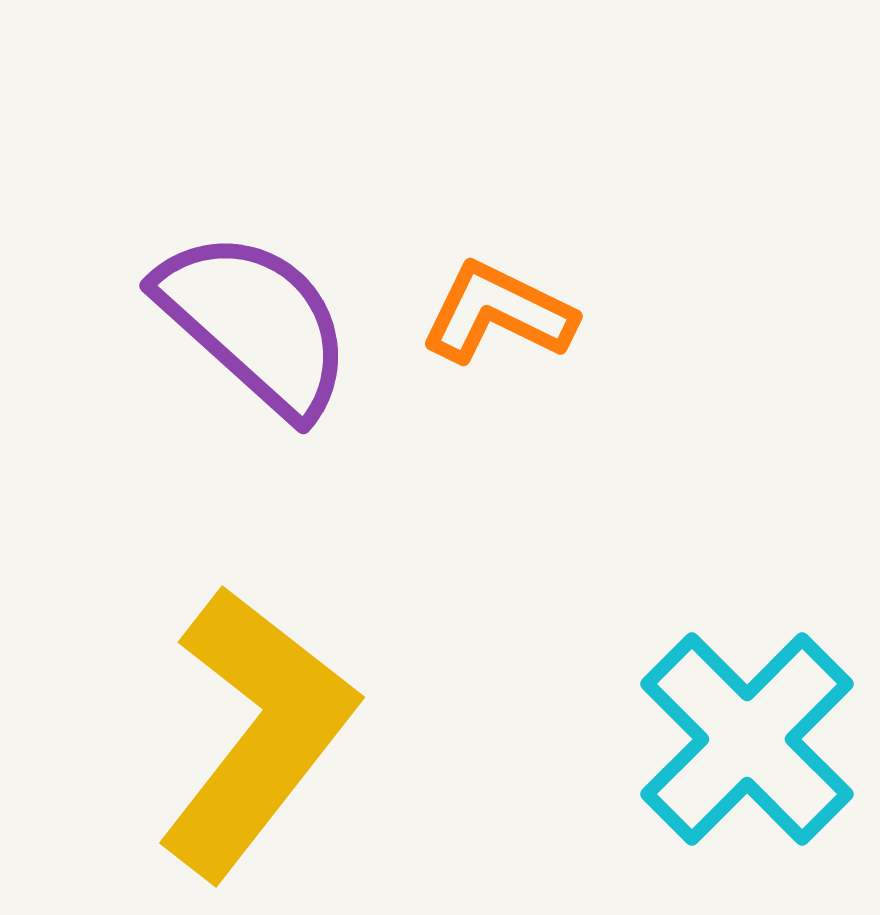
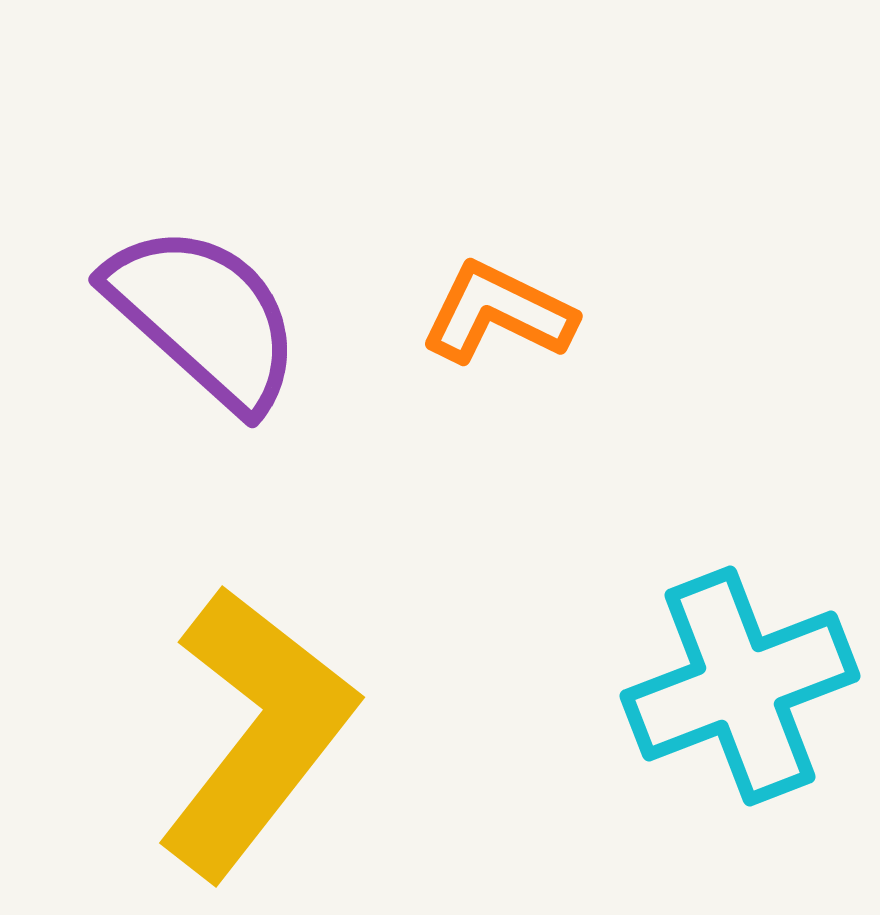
purple semicircle: moved 51 px left, 6 px up
cyan cross: moved 7 px left, 53 px up; rotated 24 degrees clockwise
